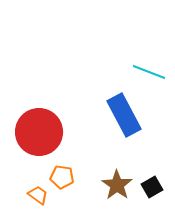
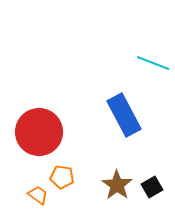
cyan line: moved 4 px right, 9 px up
